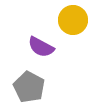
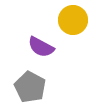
gray pentagon: moved 1 px right
